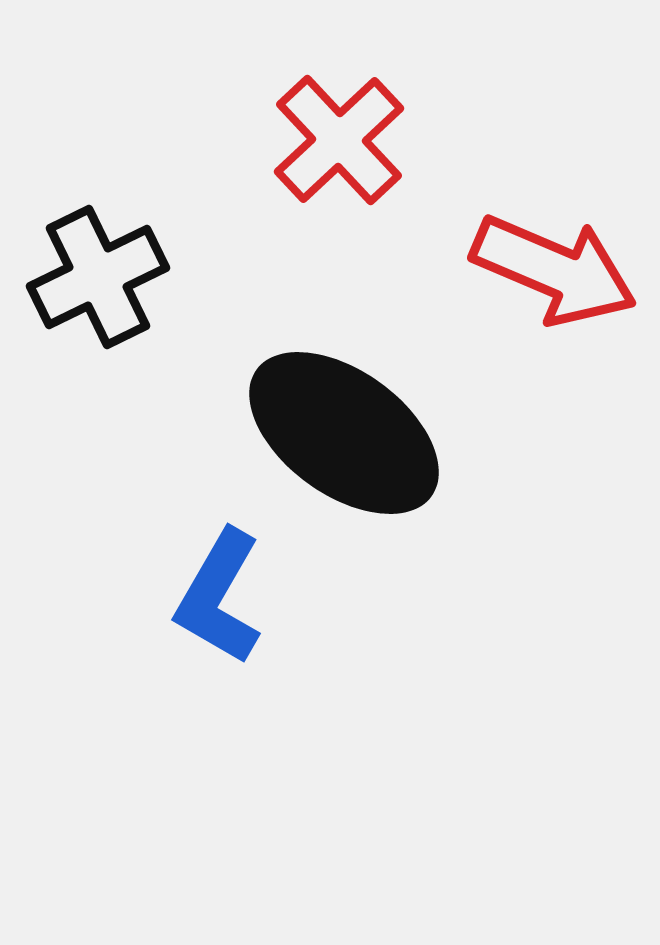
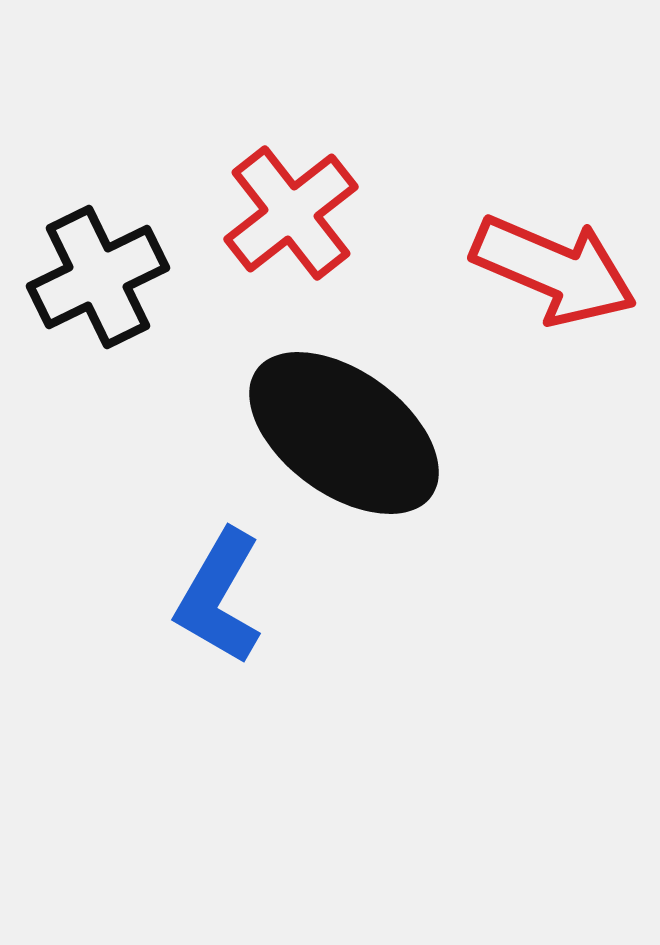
red cross: moved 48 px left, 73 px down; rotated 5 degrees clockwise
